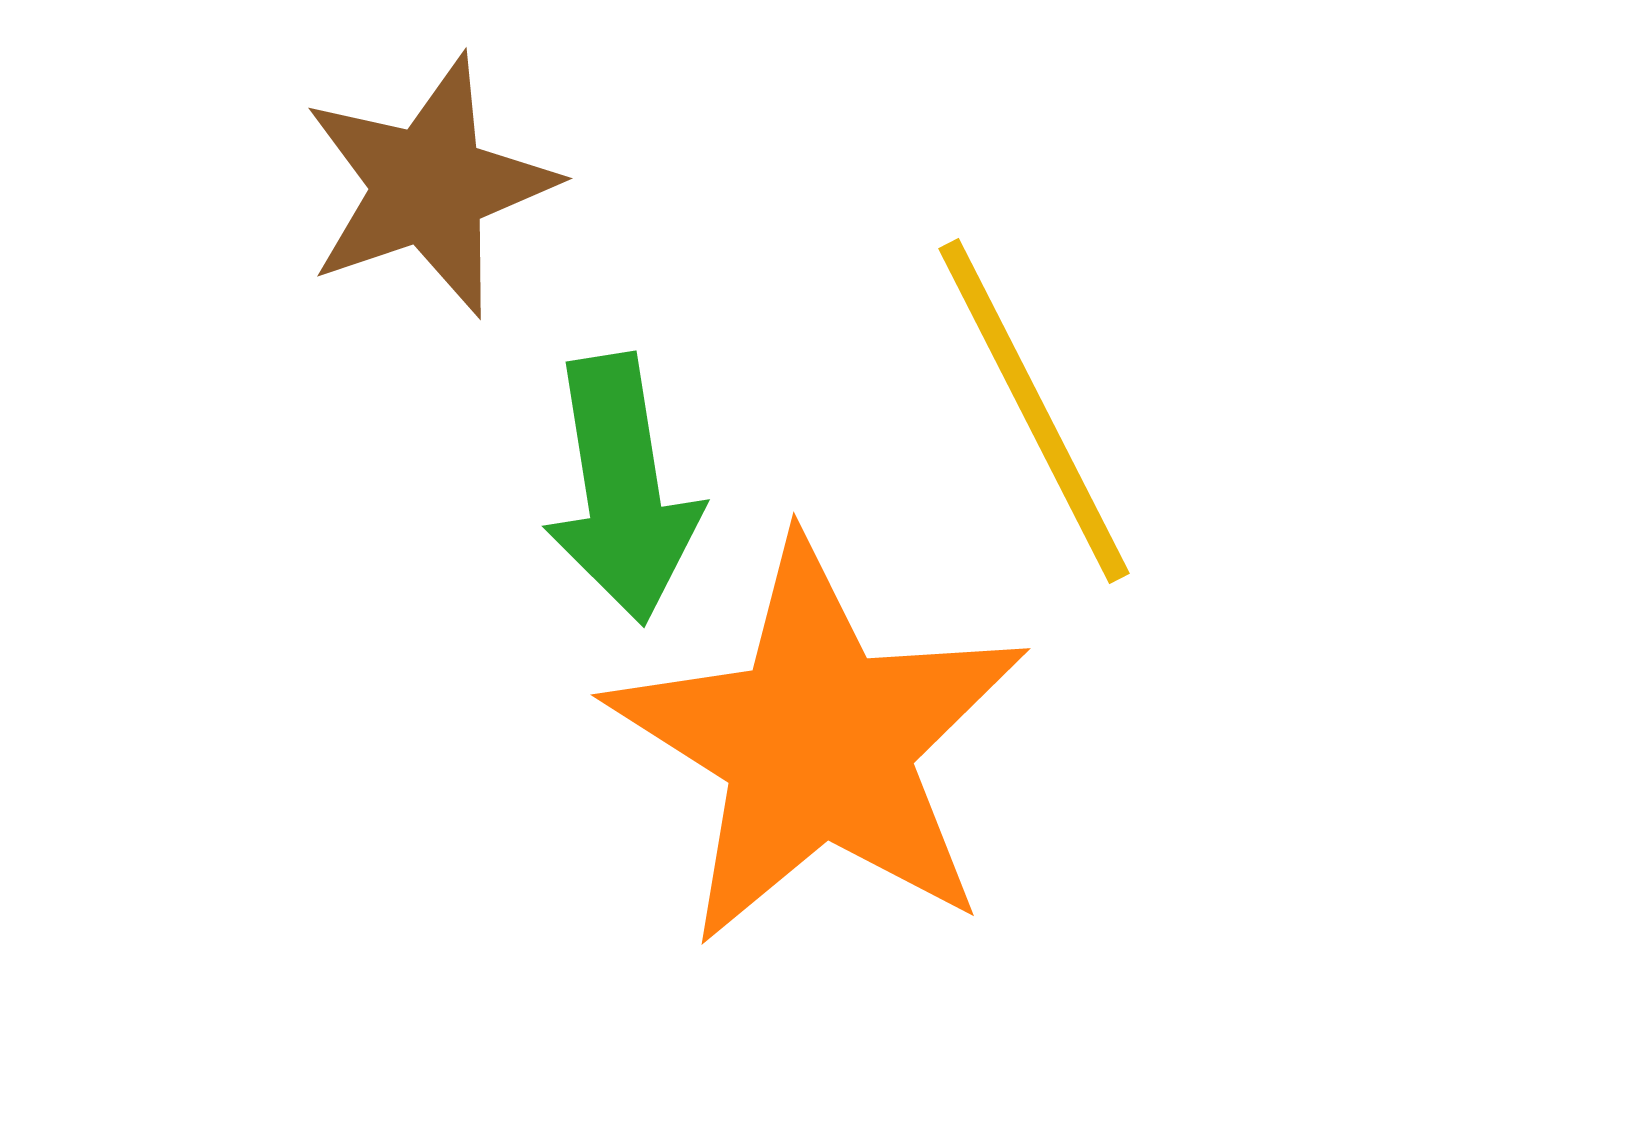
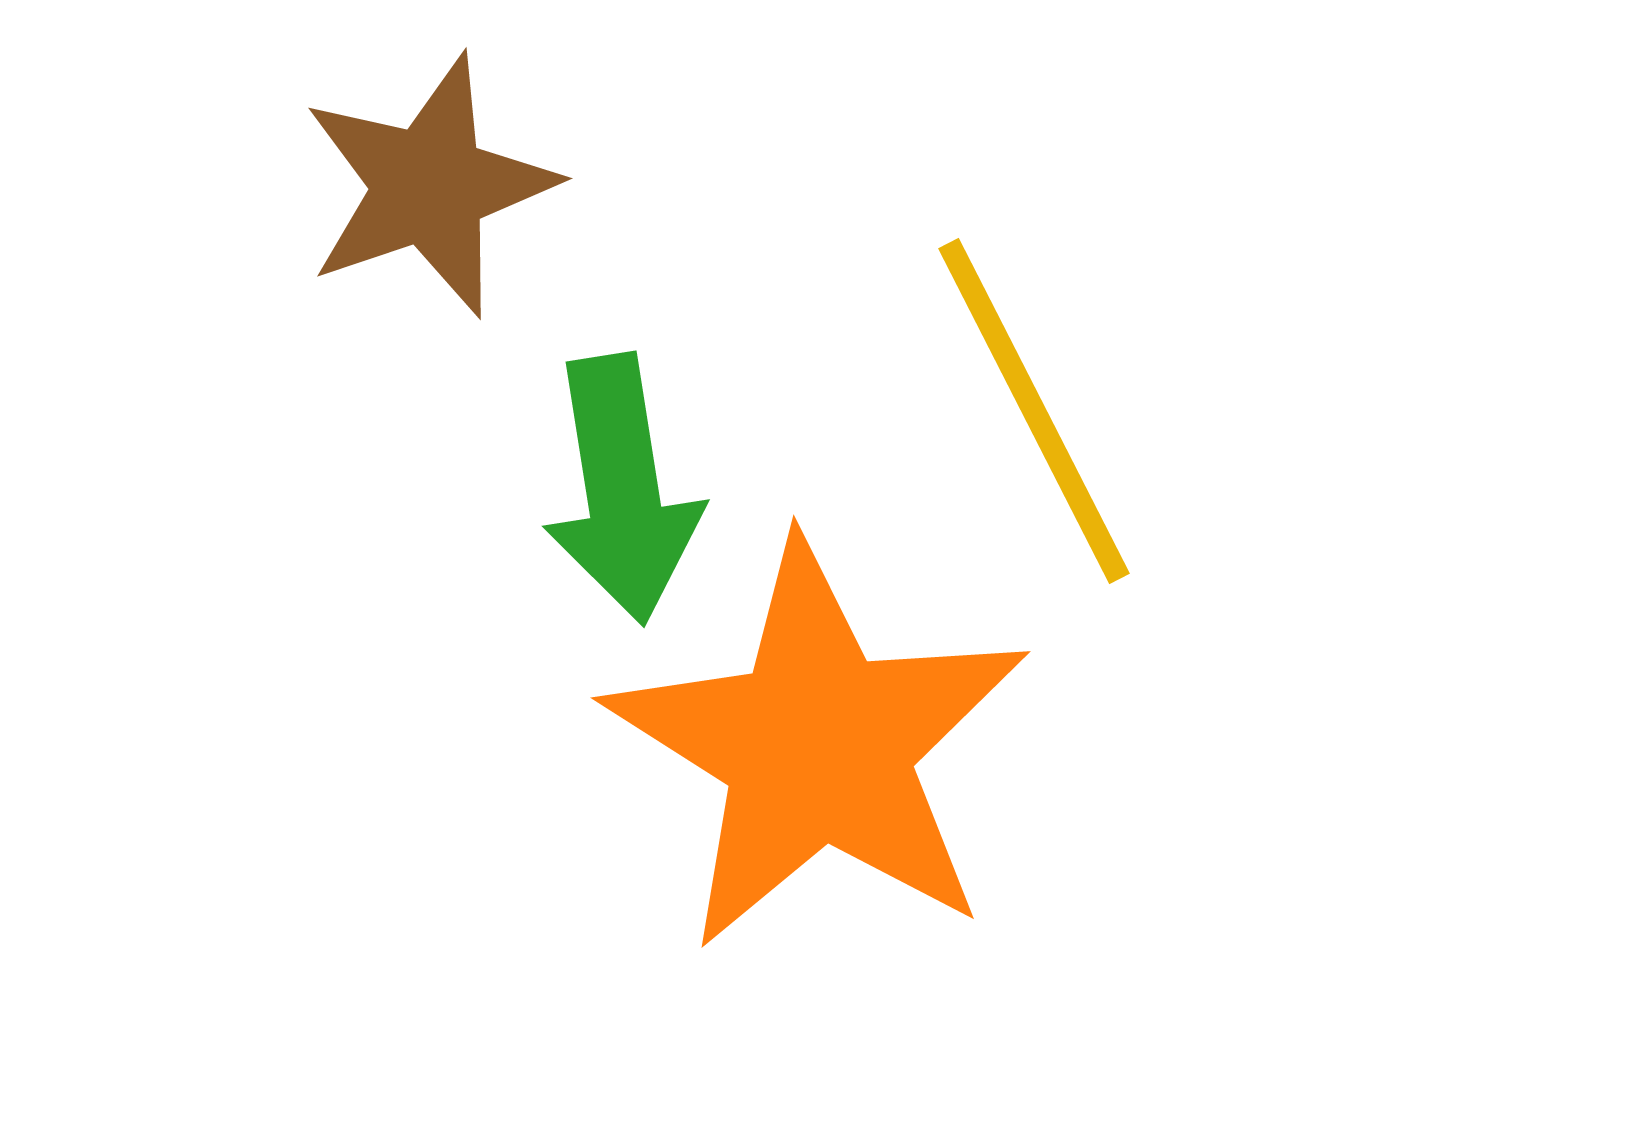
orange star: moved 3 px down
